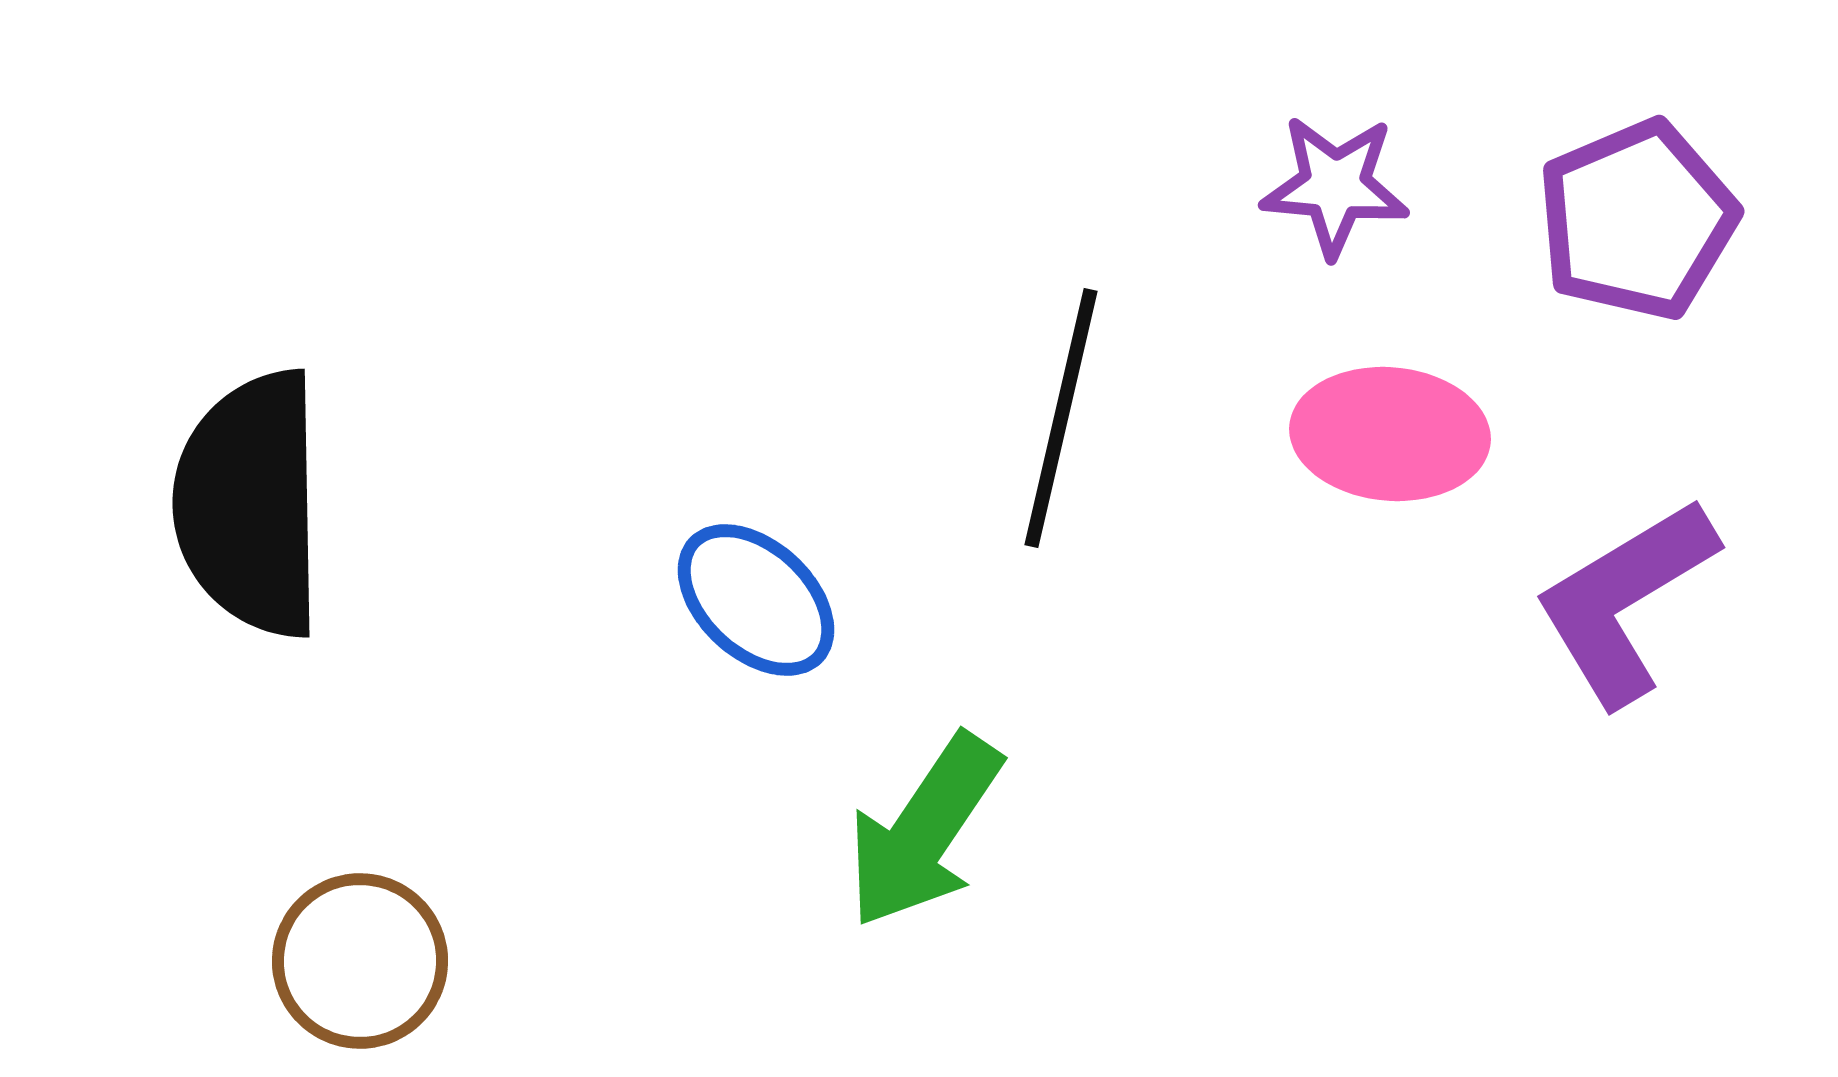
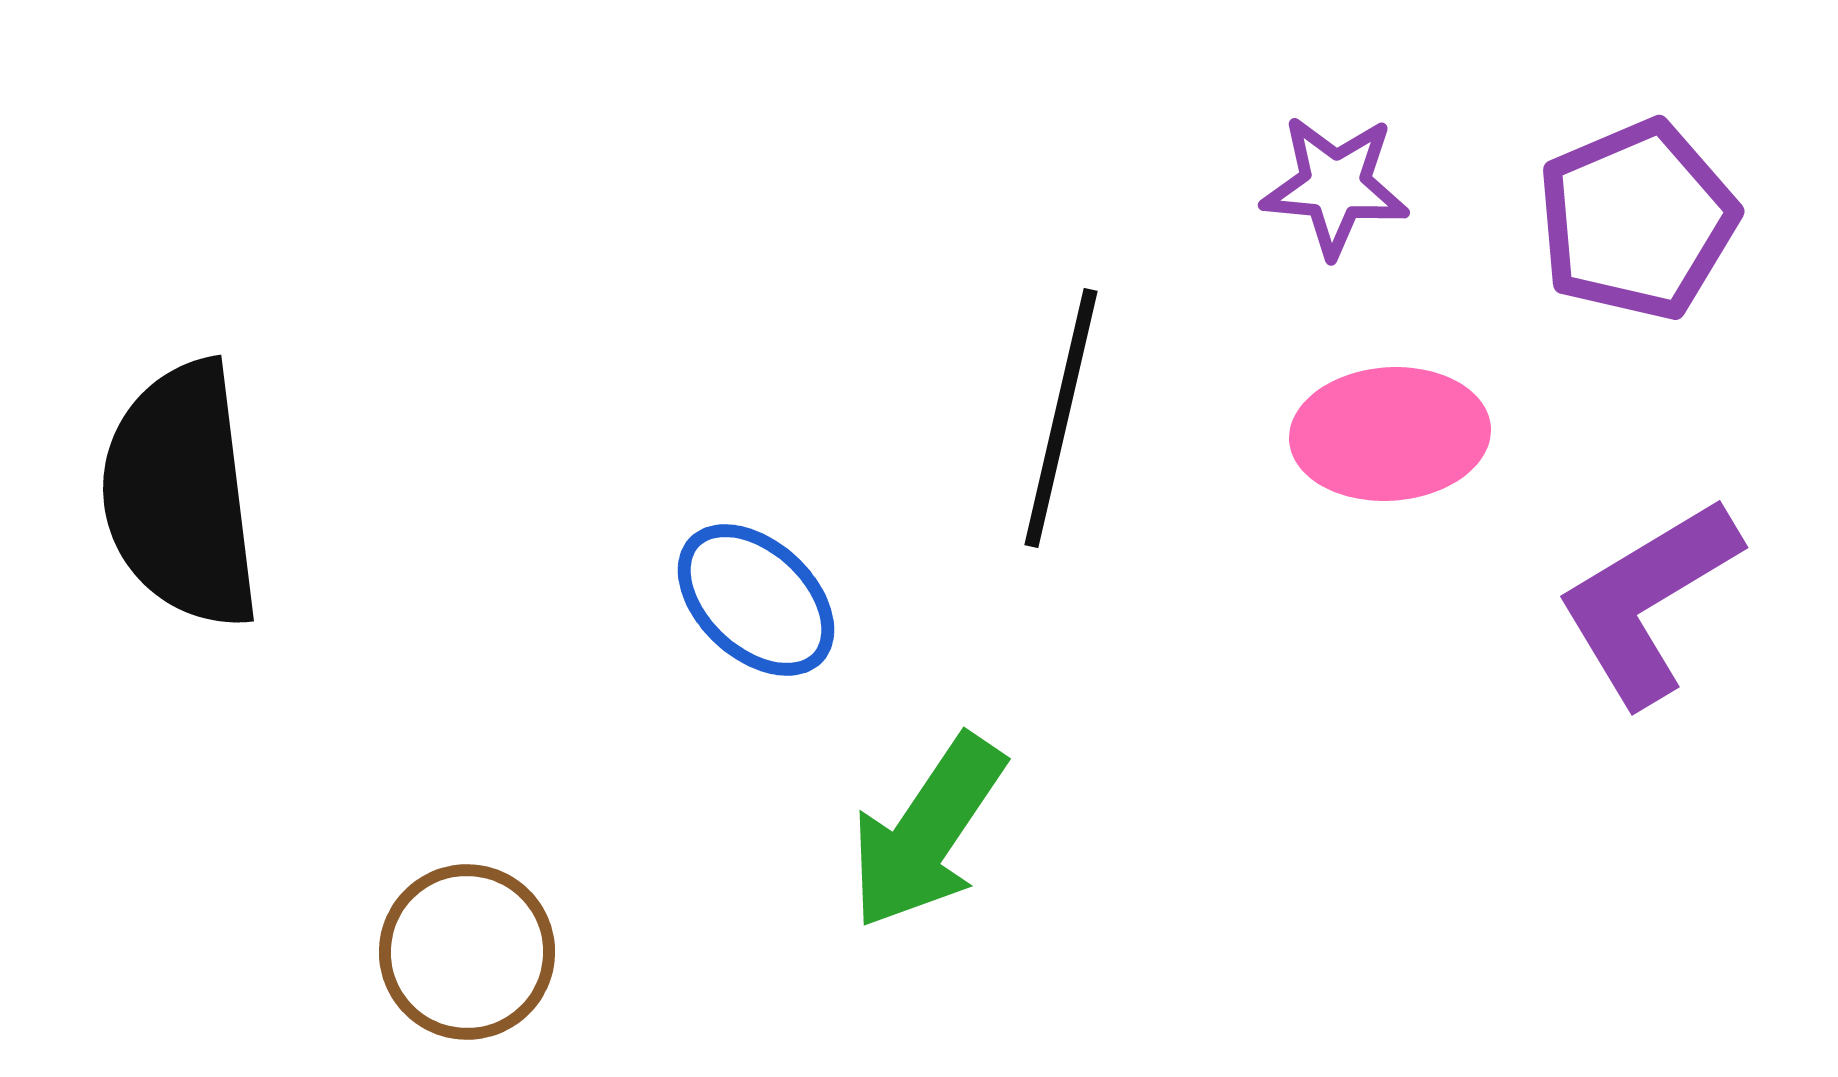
pink ellipse: rotated 9 degrees counterclockwise
black semicircle: moved 69 px left, 9 px up; rotated 6 degrees counterclockwise
purple L-shape: moved 23 px right
green arrow: moved 3 px right, 1 px down
brown circle: moved 107 px right, 9 px up
